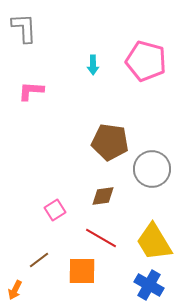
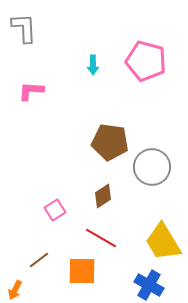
gray circle: moved 2 px up
brown diamond: rotated 25 degrees counterclockwise
yellow trapezoid: moved 9 px right
